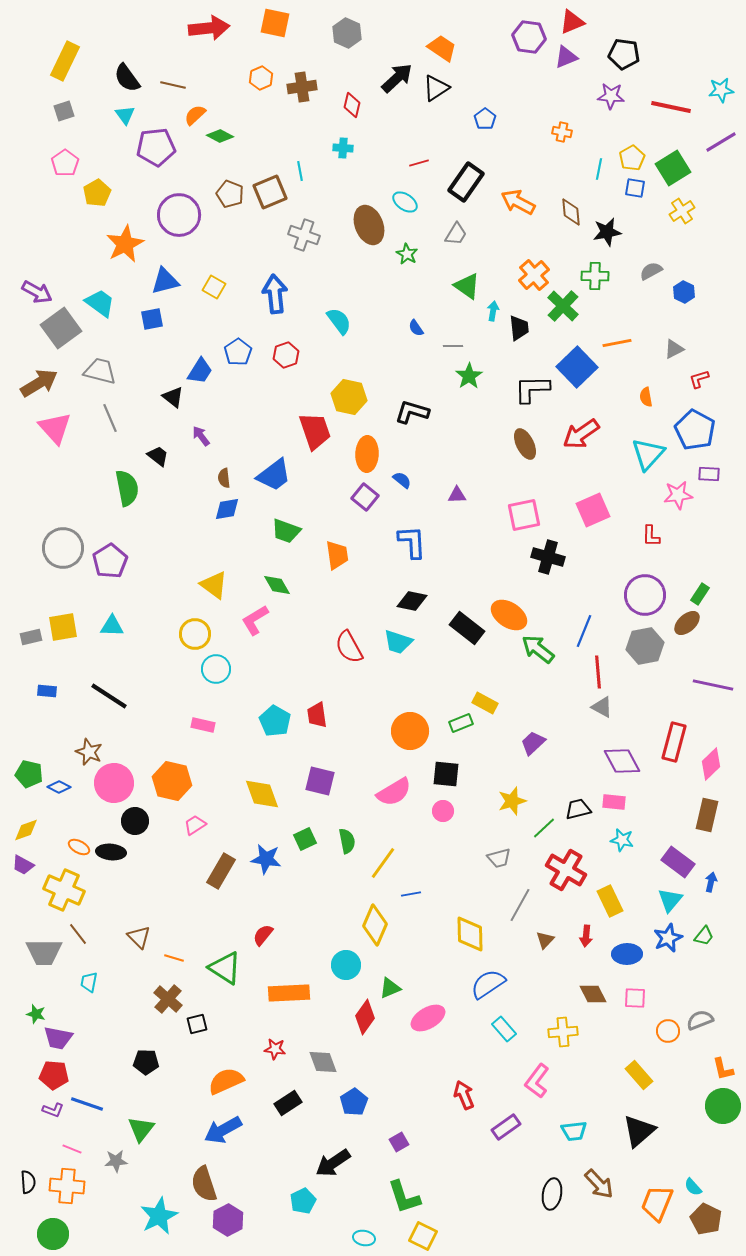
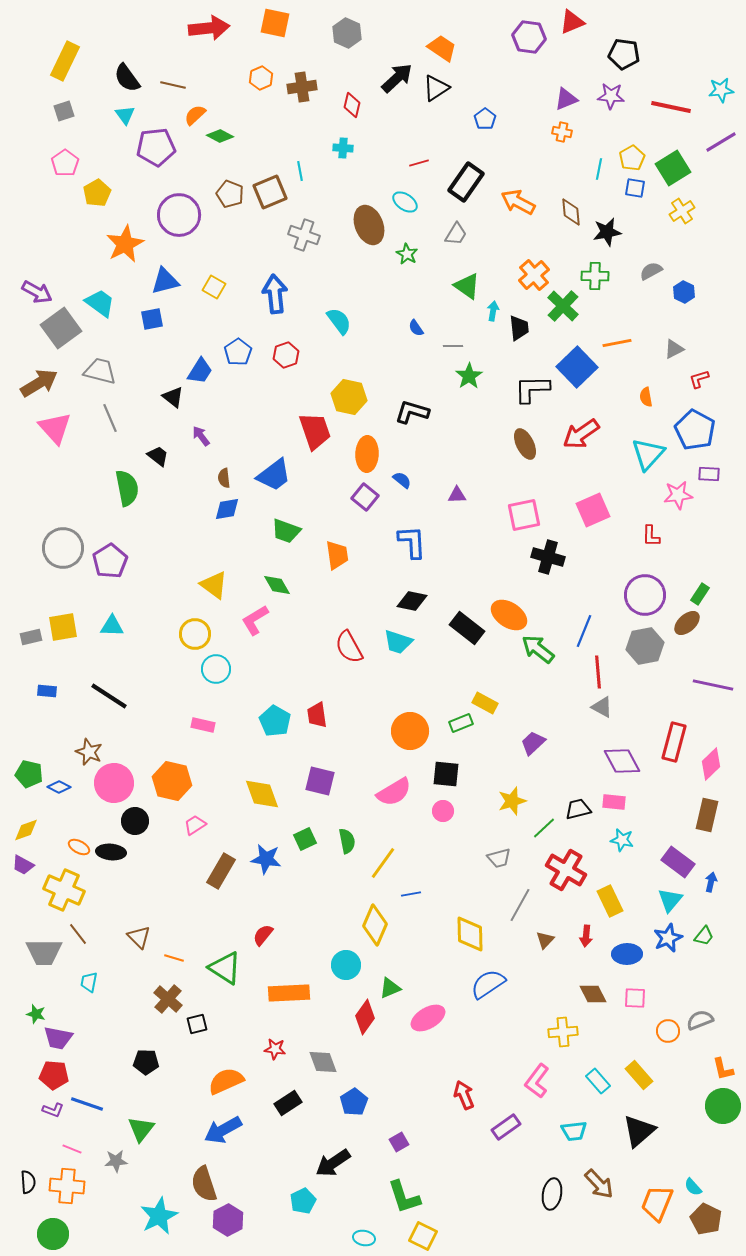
purple triangle at (566, 57): moved 42 px down
cyan rectangle at (504, 1029): moved 94 px right, 52 px down
